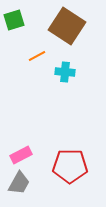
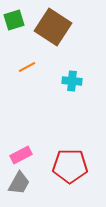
brown square: moved 14 px left, 1 px down
orange line: moved 10 px left, 11 px down
cyan cross: moved 7 px right, 9 px down
